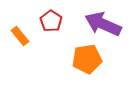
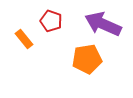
red pentagon: rotated 15 degrees counterclockwise
orange rectangle: moved 4 px right, 3 px down
